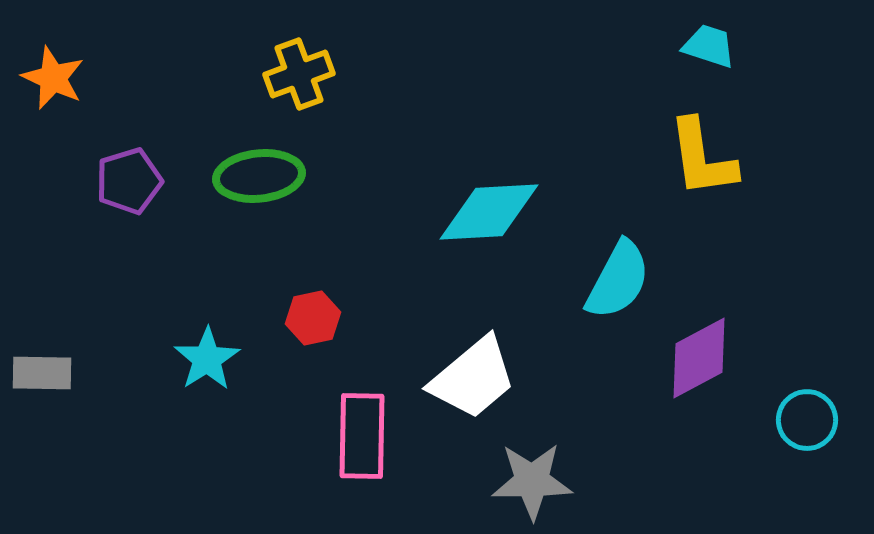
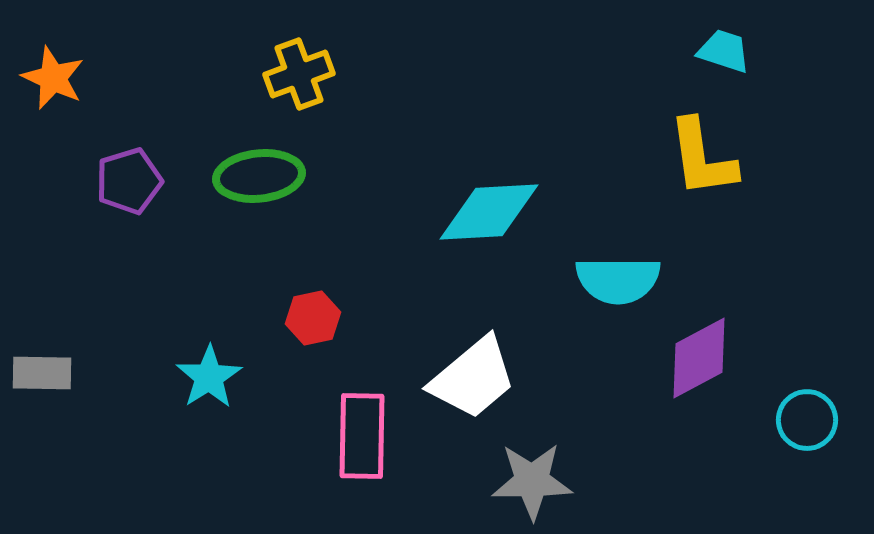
cyan trapezoid: moved 15 px right, 5 px down
cyan semicircle: rotated 62 degrees clockwise
cyan star: moved 2 px right, 18 px down
